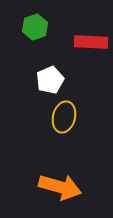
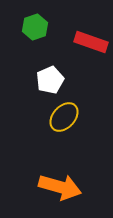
red rectangle: rotated 16 degrees clockwise
yellow ellipse: rotated 28 degrees clockwise
